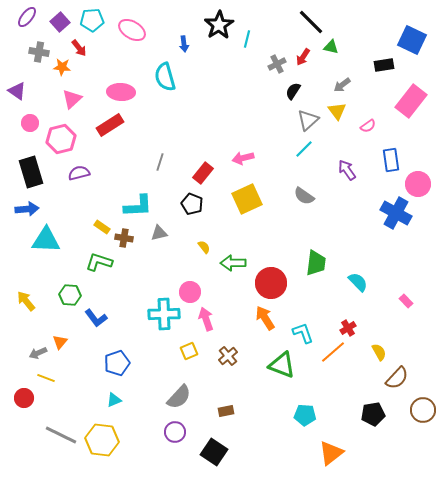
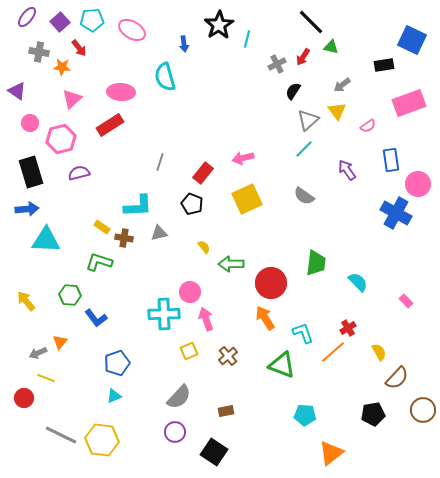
pink rectangle at (411, 101): moved 2 px left, 2 px down; rotated 32 degrees clockwise
green arrow at (233, 263): moved 2 px left, 1 px down
cyan triangle at (114, 400): moved 4 px up
